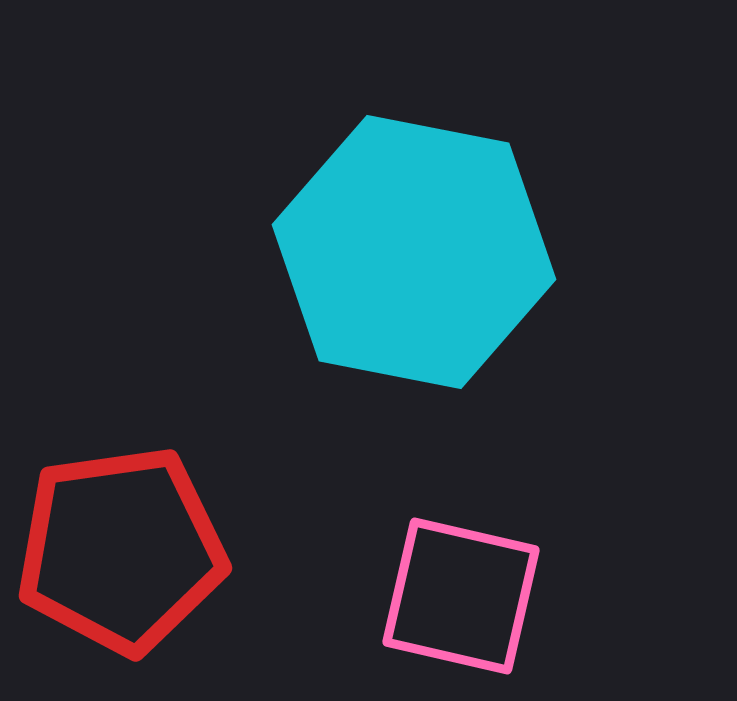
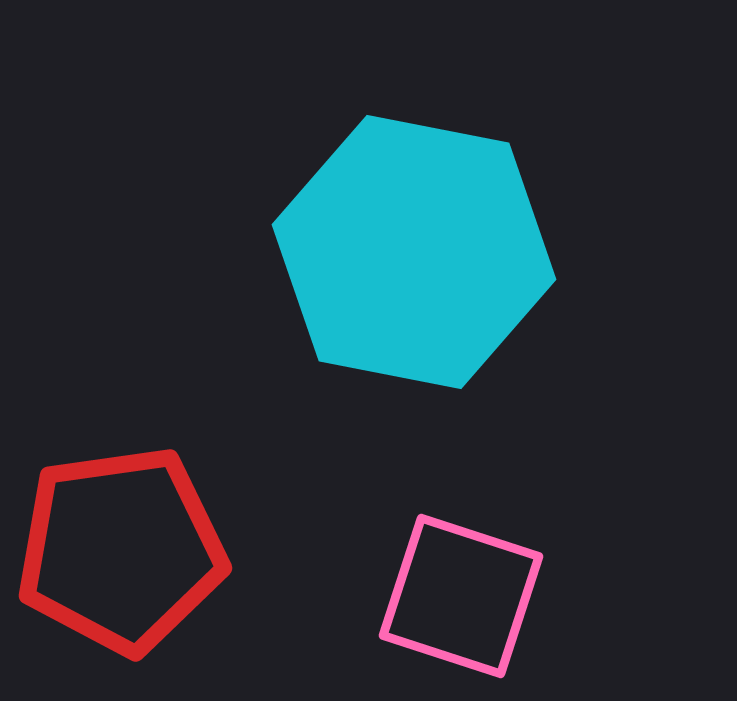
pink square: rotated 5 degrees clockwise
